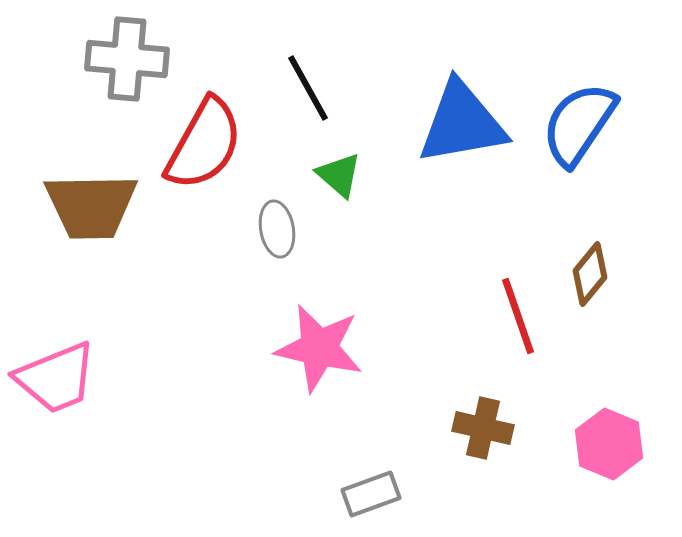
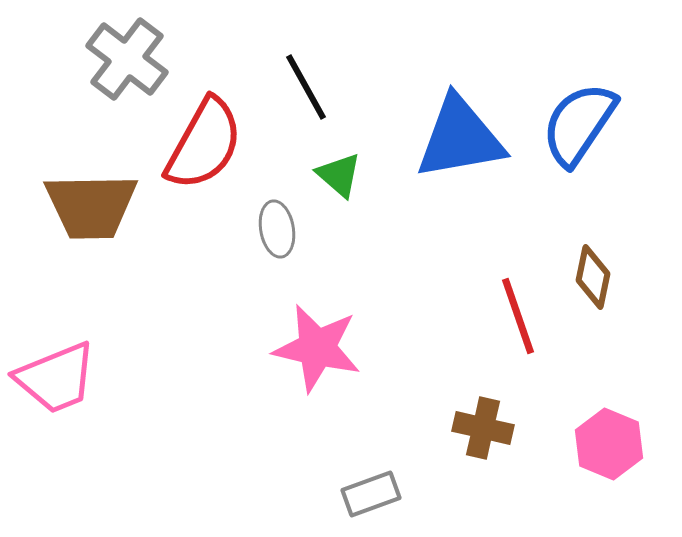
gray cross: rotated 32 degrees clockwise
black line: moved 2 px left, 1 px up
blue triangle: moved 2 px left, 15 px down
brown diamond: moved 3 px right, 3 px down; rotated 28 degrees counterclockwise
pink star: moved 2 px left
